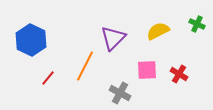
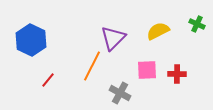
orange line: moved 7 px right
red cross: moved 2 px left; rotated 30 degrees counterclockwise
red line: moved 2 px down
